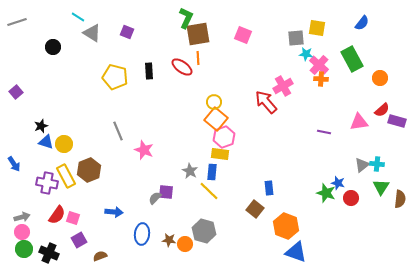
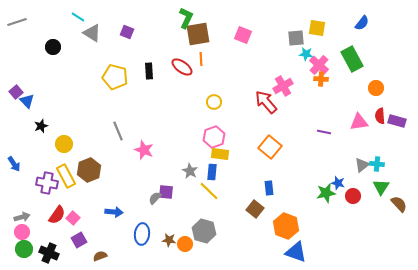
orange line at (198, 58): moved 3 px right, 1 px down
orange circle at (380, 78): moved 4 px left, 10 px down
red semicircle at (382, 110): moved 2 px left, 6 px down; rotated 126 degrees clockwise
orange square at (216, 119): moved 54 px right, 28 px down
pink hexagon at (224, 137): moved 10 px left
blue triangle at (46, 142): moved 19 px left, 41 px up; rotated 28 degrees clockwise
green star at (326, 193): rotated 30 degrees counterclockwise
red circle at (351, 198): moved 2 px right, 2 px up
brown semicircle at (400, 199): moved 1 px left, 5 px down; rotated 48 degrees counterclockwise
pink square at (73, 218): rotated 24 degrees clockwise
